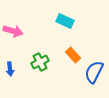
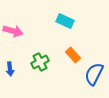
blue semicircle: moved 2 px down
